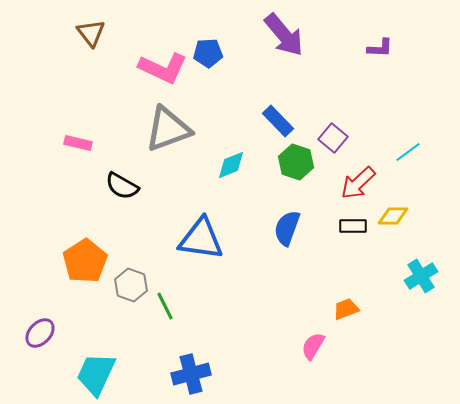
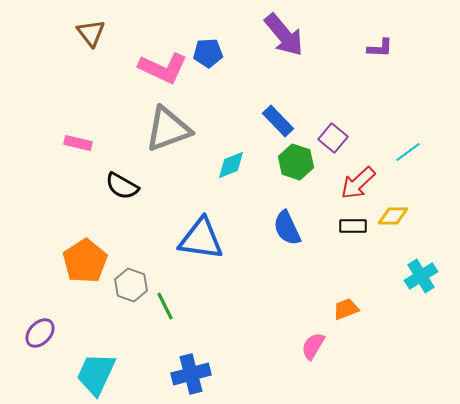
blue semicircle: rotated 45 degrees counterclockwise
